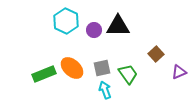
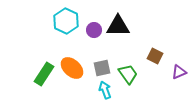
brown square: moved 1 px left, 2 px down; rotated 21 degrees counterclockwise
green rectangle: rotated 35 degrees counterclockwise
